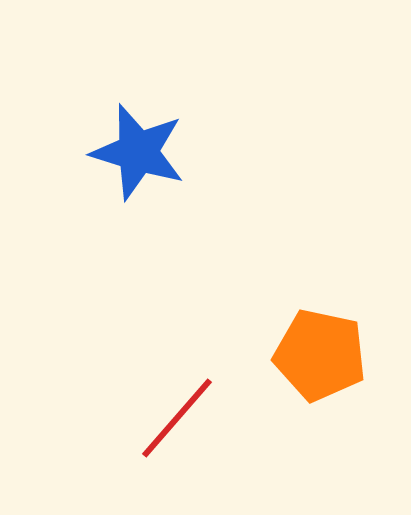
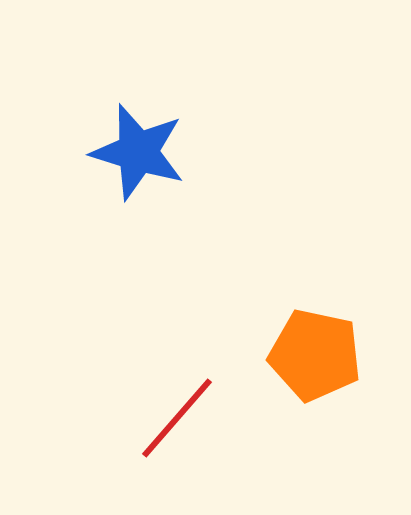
orange pentagon: moved 5 px left
